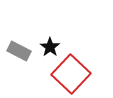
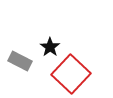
gray rectangle: moved 1 px right, 10 px down
